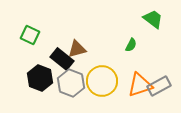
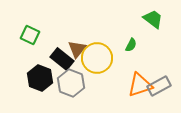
brown triangle: rotated 36 degrees counterclockwise
yellow circle: moved 5 px left, 23 px up
